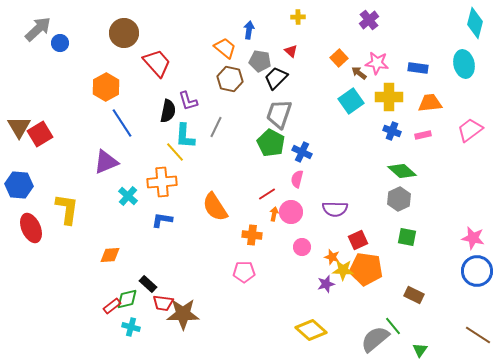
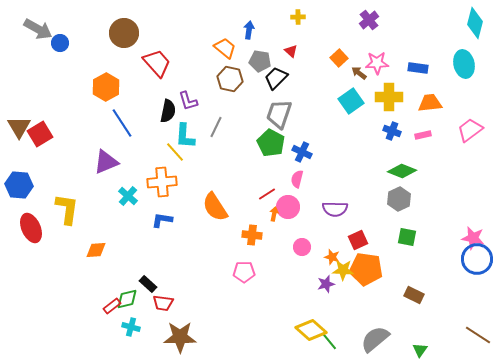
gray arrow at (38, 29): rotated 72 degrees clockwise
pink star at (377, 63): rotated 10 degrees counterclockwise
green diamond at (402, 171): rotated 20 degrees counterclockwise
pink circle at (291, 212): moved 3 px left, 5 px up
orange diamond at (110, 255): moved 14 px left, 5 px up
blue circle at (477, 271): moved 12 px up
brown star at (183, 314): moved 3 px left, 23 px down
green line at (393, 326): moved 64 px left, 15 px down
